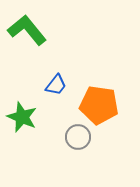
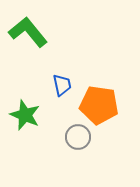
green L-shape: moved 1 px right, 2 px down
blue trapezoid: moved 6 px right; rotated 50 degrees counterclockwise
green star: moved 3 px right, 2 px up
